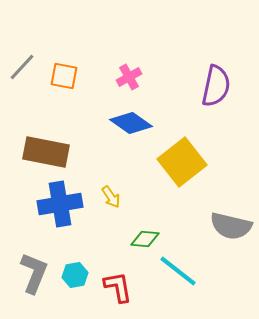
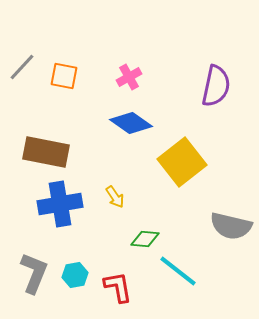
yellow arrow: moved 4 px right
